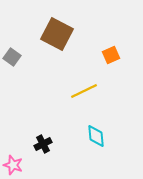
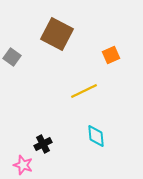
pink star: moved 10 px right
